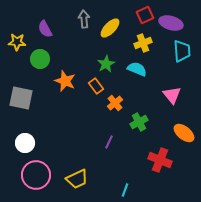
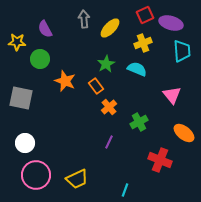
orange cross: moved 6 px left, 4 px down
